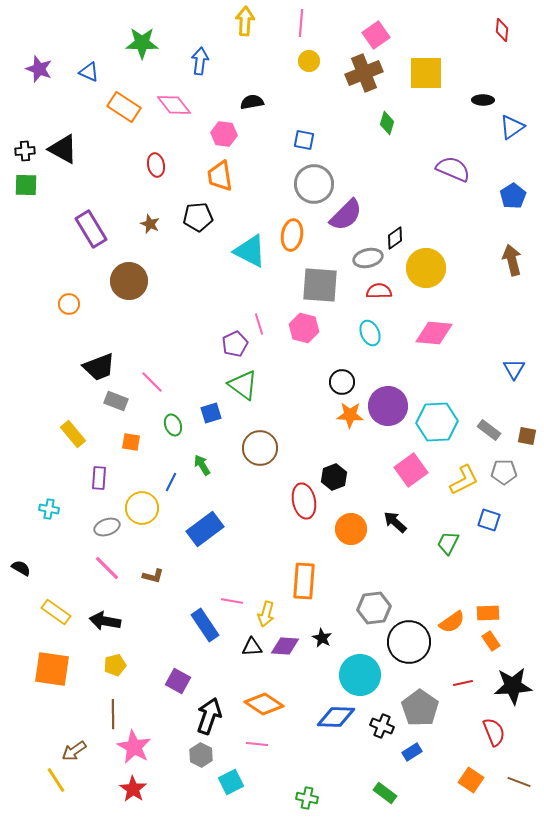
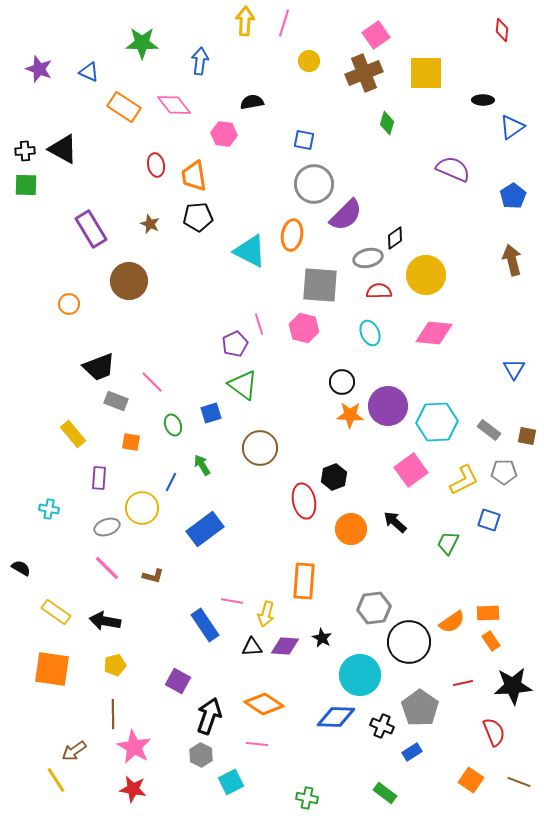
pink line at (301, 23): moved 17 px left; rotated 12 degrees clockwise
orange trapezoid at (220, 176): moved 26 px left
yellow circle at (426, 268): moved 7 px down
red star at (133, 789): rotated 24 degrees counterclockwise
